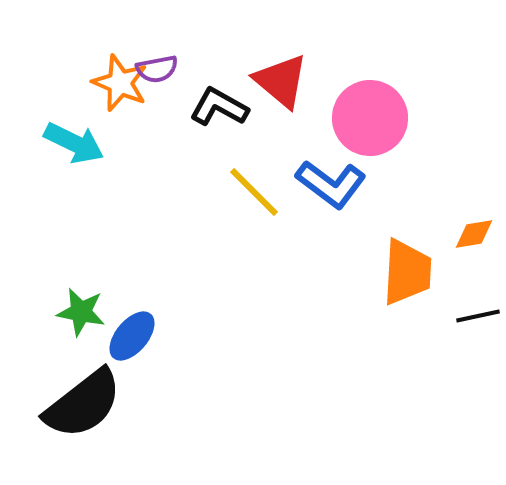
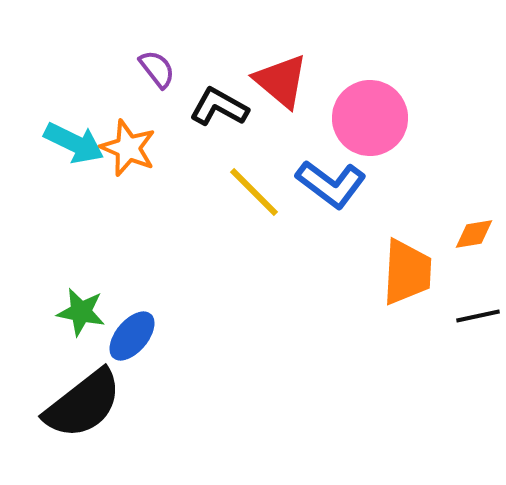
purple semicircle: rotated 117 degrees counterclockwise
orange star: moved 8 px right, 65 px down
